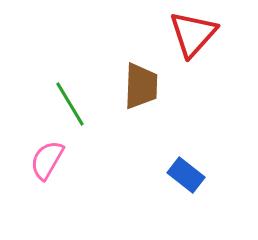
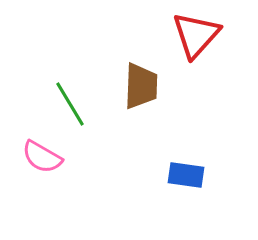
red triangle: moved 3 px right, 1 px down
pink semicircle: moved 5 px left, 3 px up; rotated 90 degrees counterclockwise
blue rectangle: rotated 30 degrees counterclockwise
